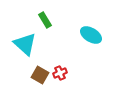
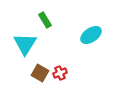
cyan ellipse: rotated 65 degrees counterclockwise
cyan triangle: rotated 20 degrees clockwise
brown square: moved 2 px up
